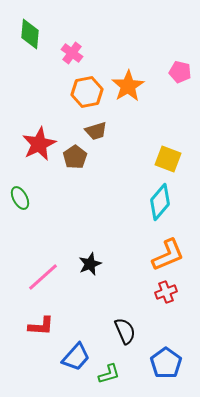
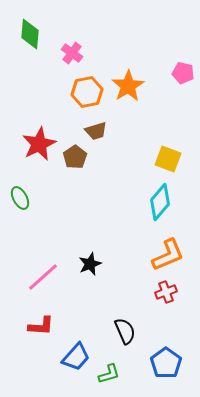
pink pentagon: moved 3 px right, 1 px down
